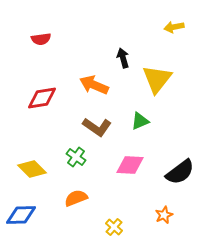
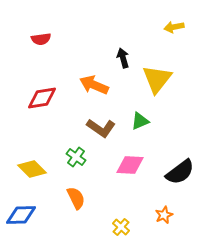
brown L-shape: moved 4 px right, 1 px down
orange semicircle: rotated 85 degrees clockwise
yellow cross: moved 7 px right
